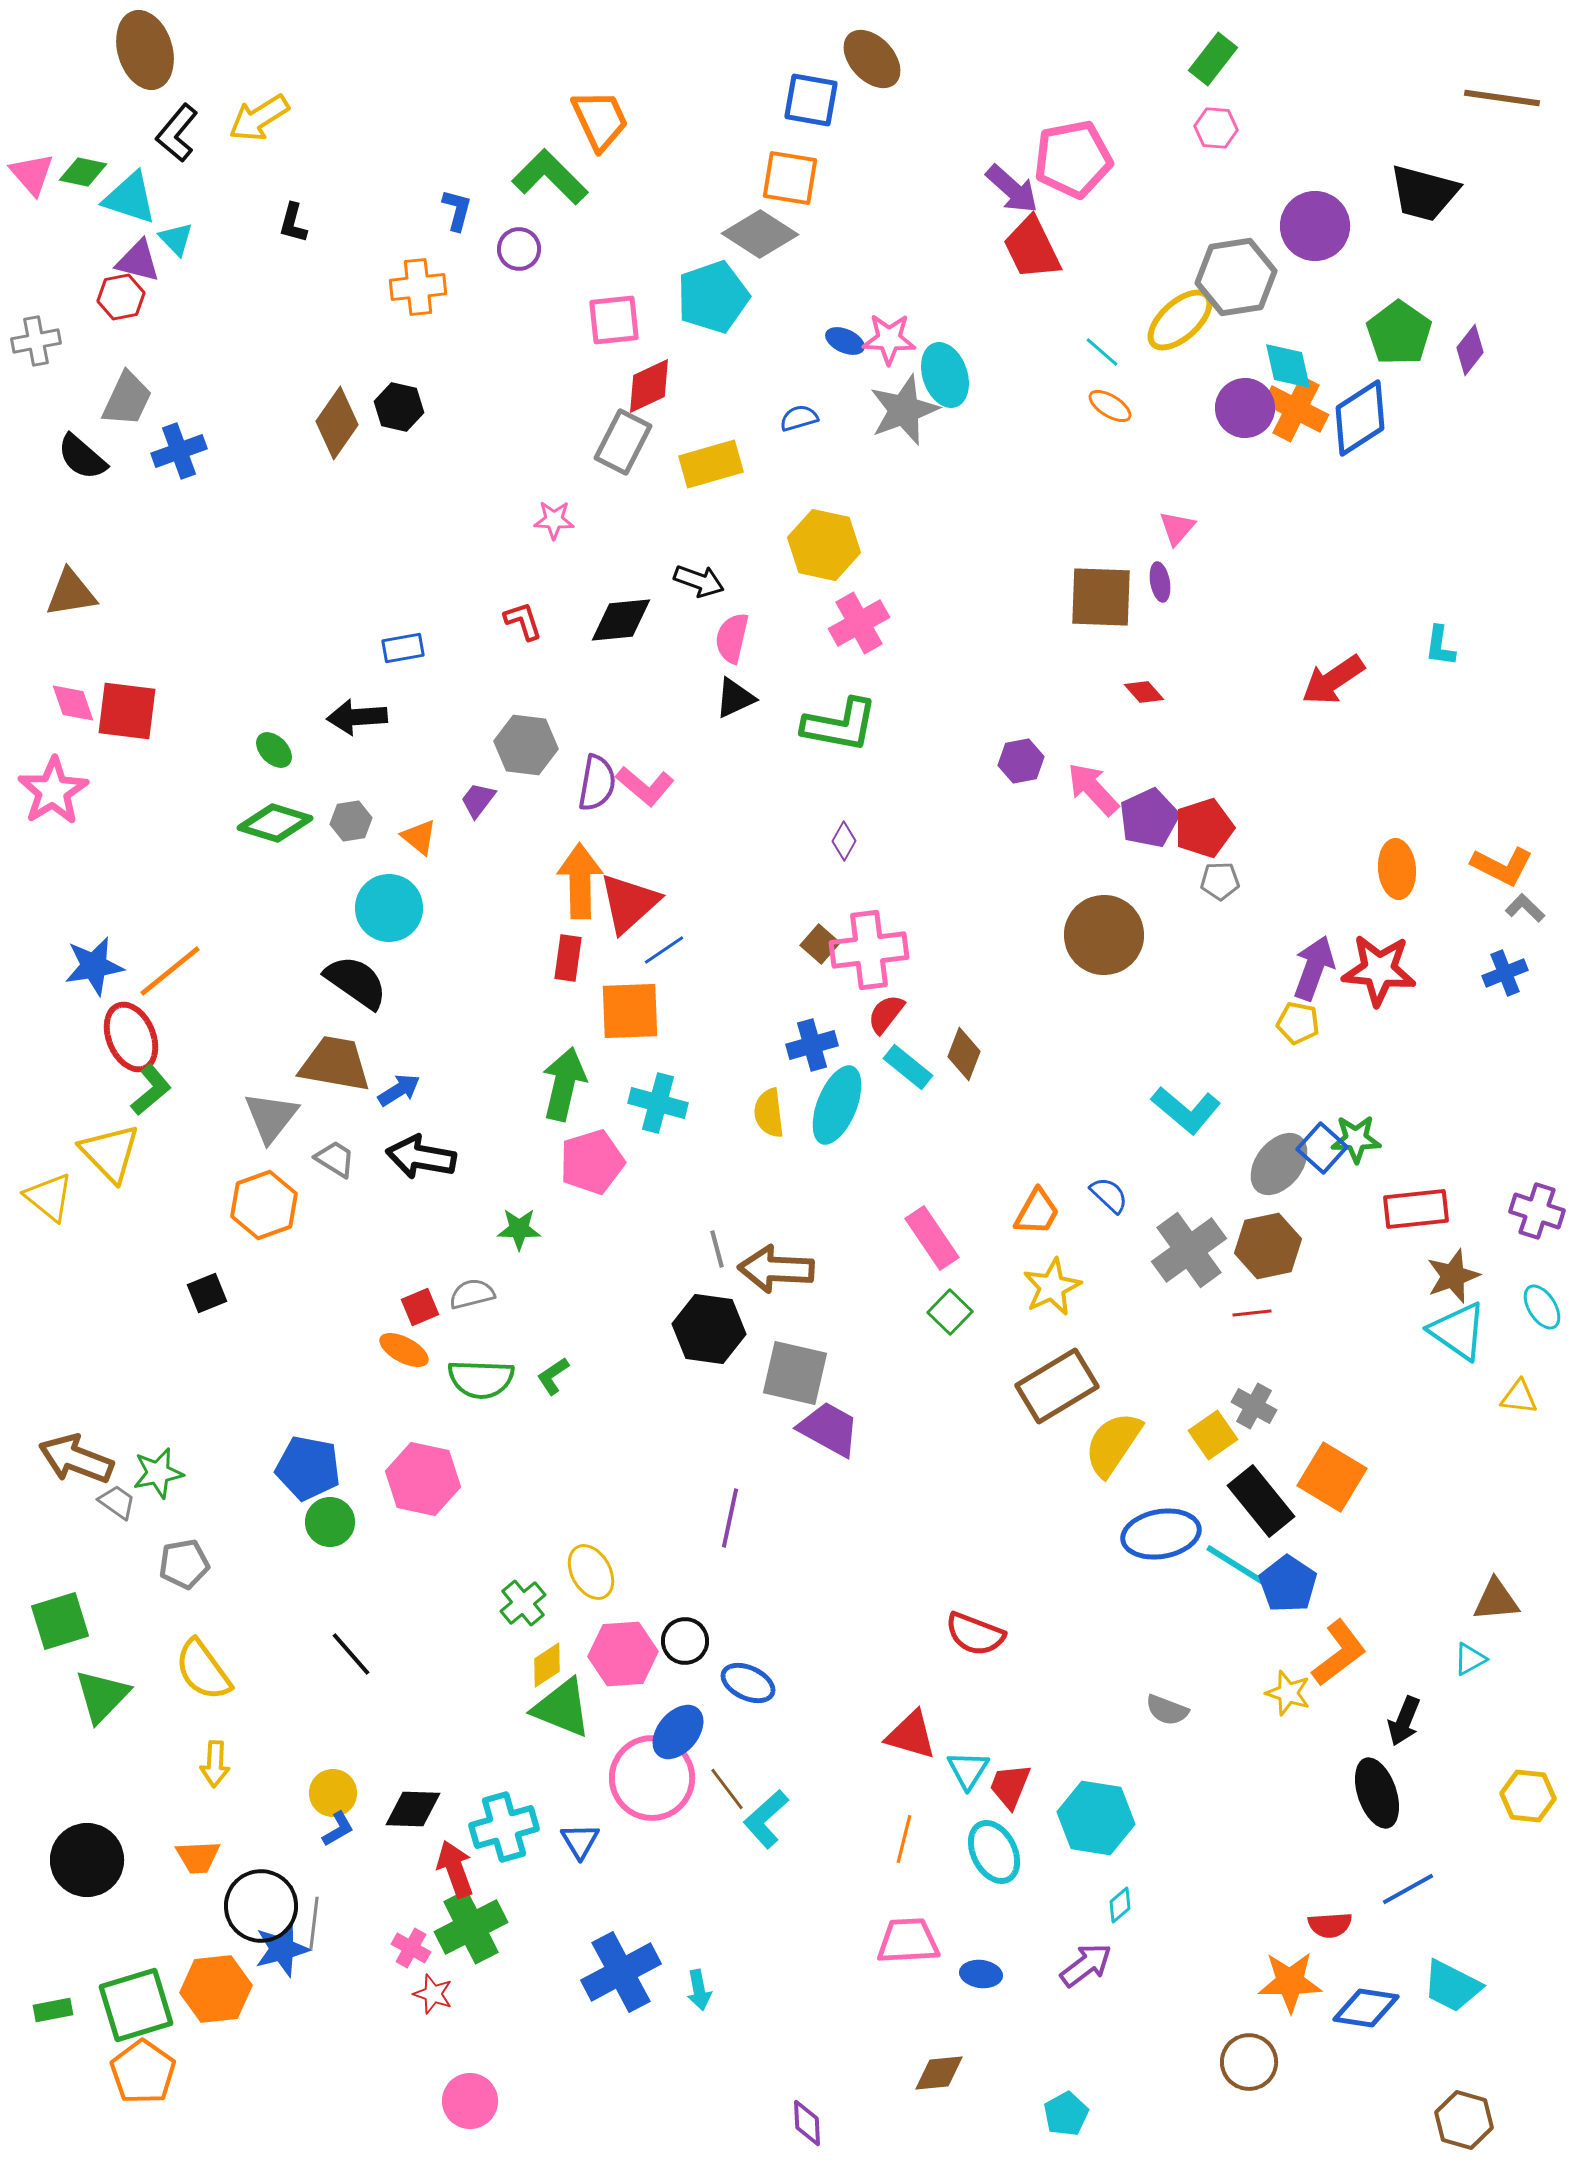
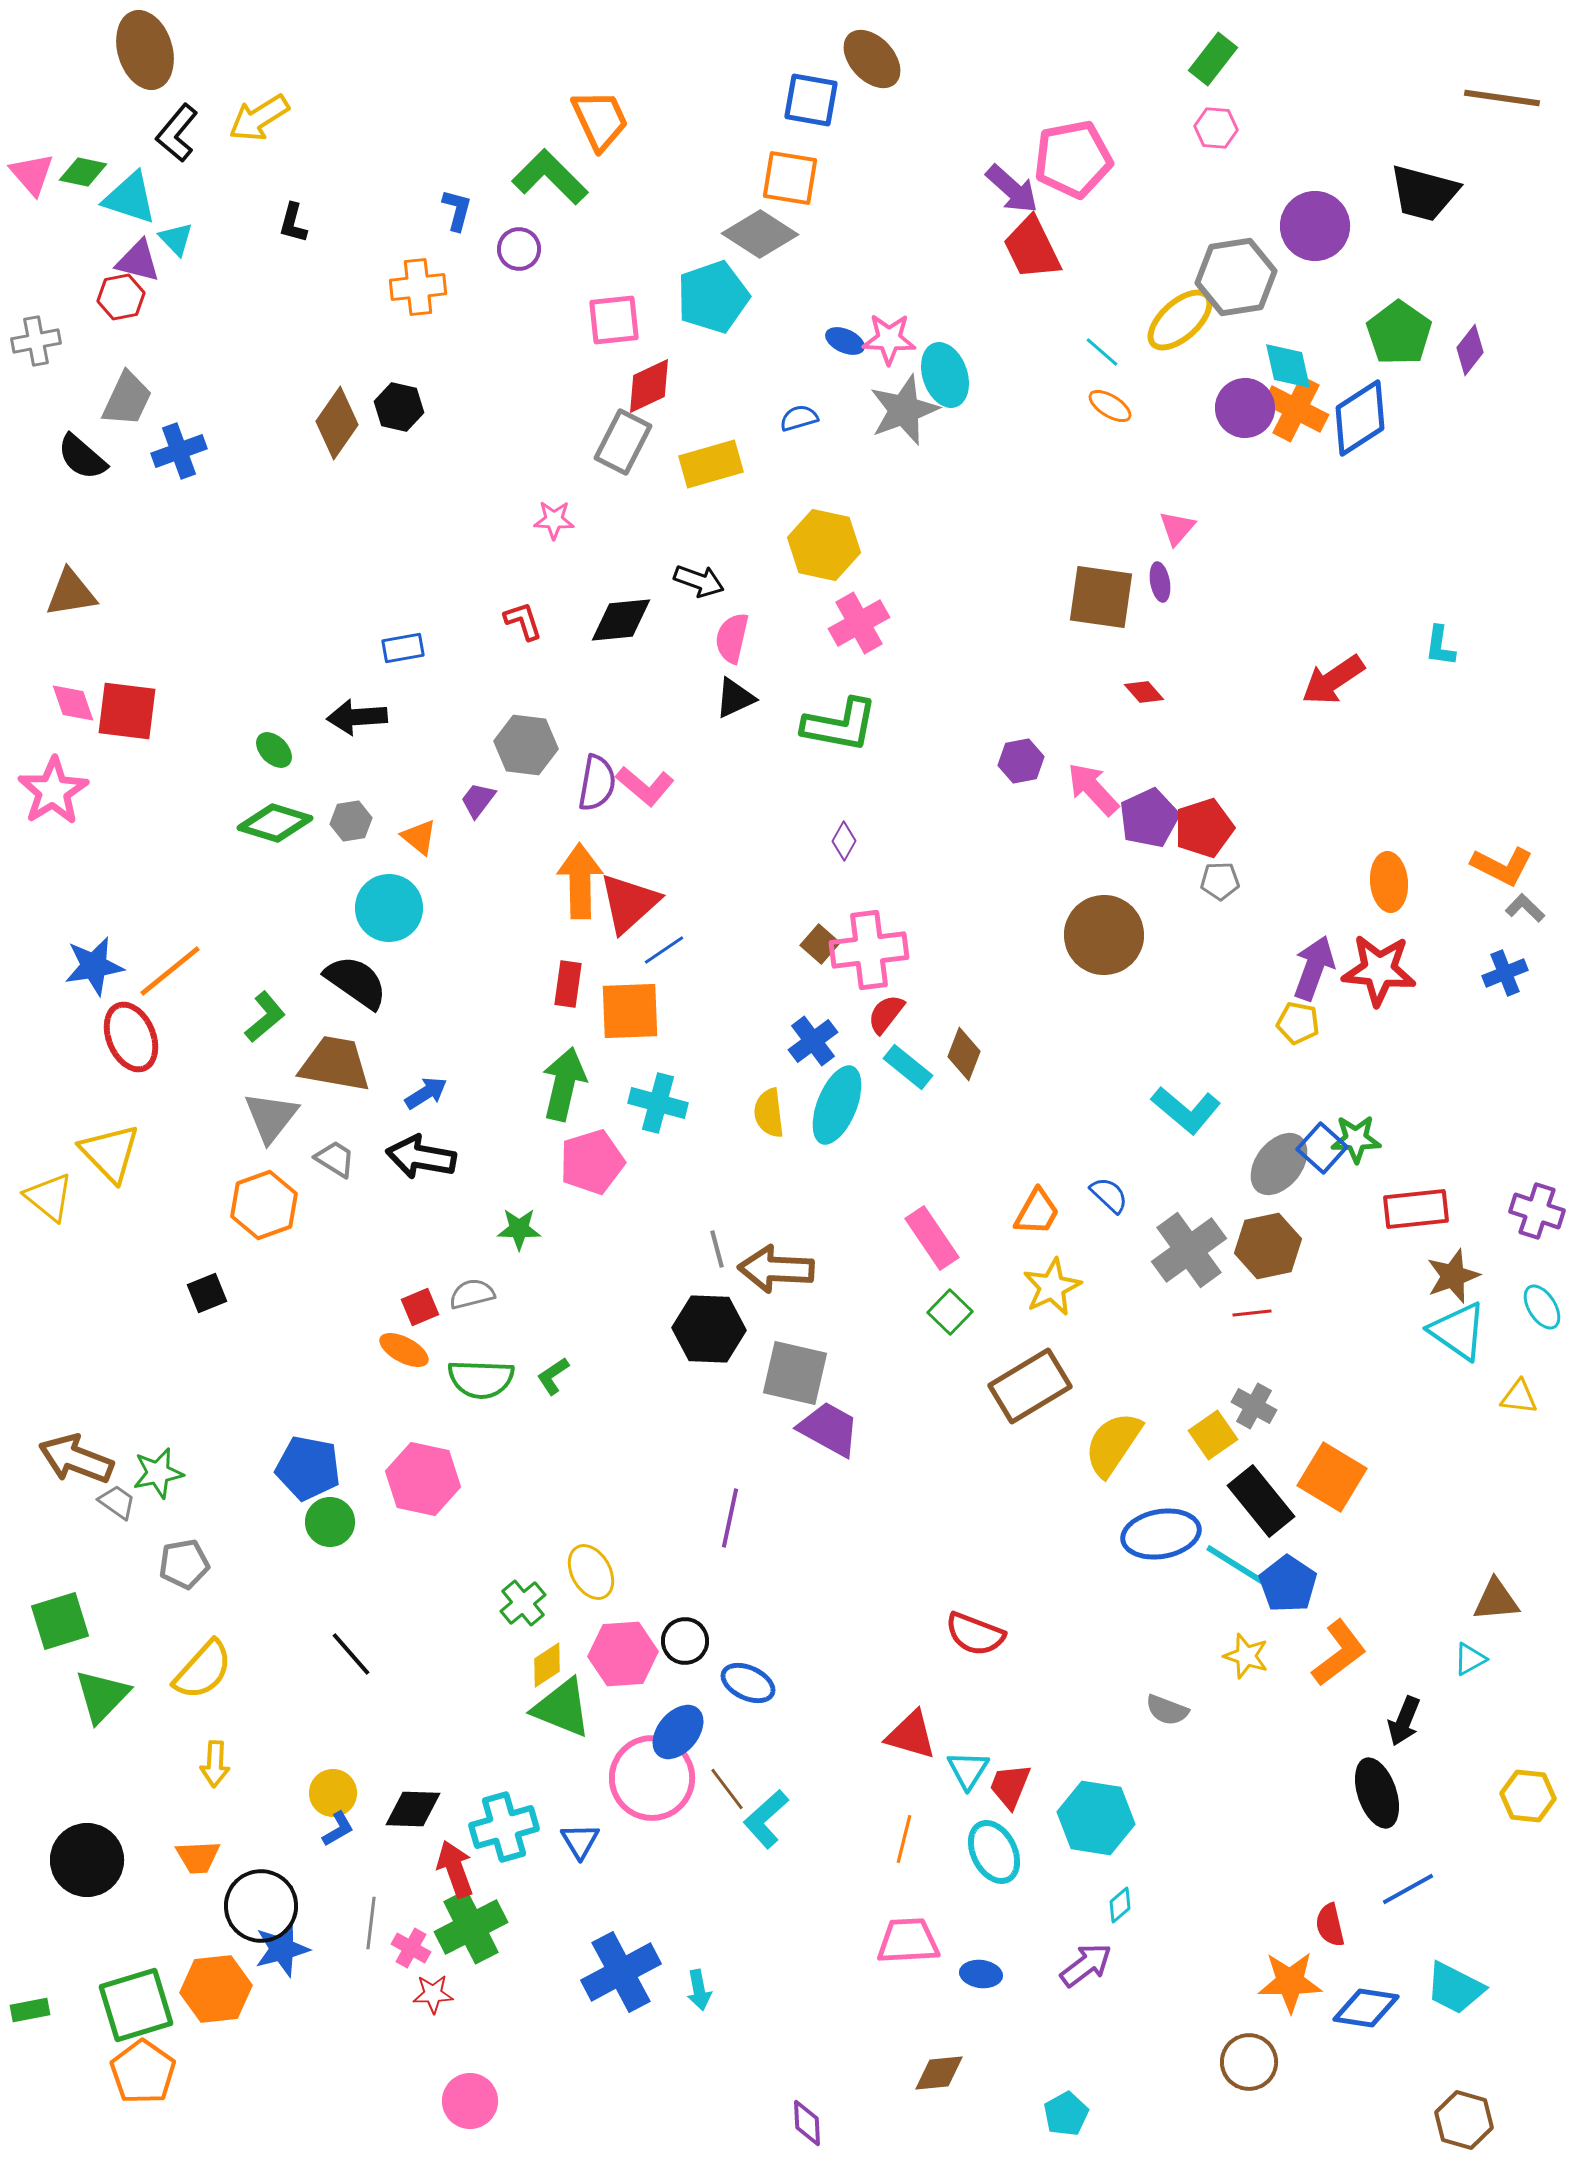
brown square at (1101, 597): rotated 6 degrees clockwise
orange ellipse at (1397, 869): moved 8 px left, 13 px down
red rectangle at (568, 958): moved 26 px down
blue cross at (812, 1045): moved 1 px right, 4 px up; rotated 21 degrees counterclockwise
green L-shape at (151, 1090): moved 114 px right, 73 px up
blue arrow at (399, 1090): moved 27 px right, 3 px down
black hexagon at (709, 1329): rotated 6 degrees counterclockwise
brown rectangle at (1057, 1386): moved 27 px left
yellow semicircle at (203, 1670): rotated 102 degrees counterclockwise
yellow star at (1288, 1693): moved 42 px left, 37 px up
gray line at (314, 1923): moved 57 px right
red semicircle at (1330, 1925): rotated 81 degrees clockwise
cyan trapezoid at (1452, 1986): moved 3 px right, 2 px down
red star at (433, 1994): rotated 21 degrees counterclockwise
green rectangle at (53, 2010): moved 23 px left
